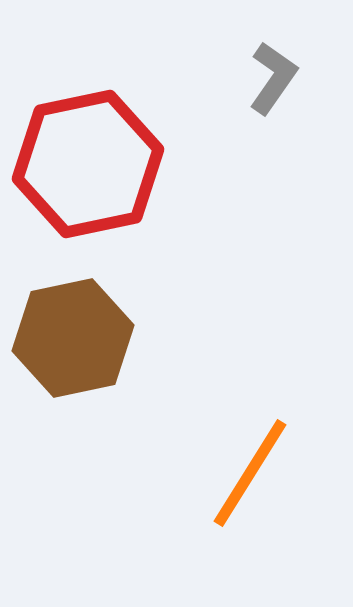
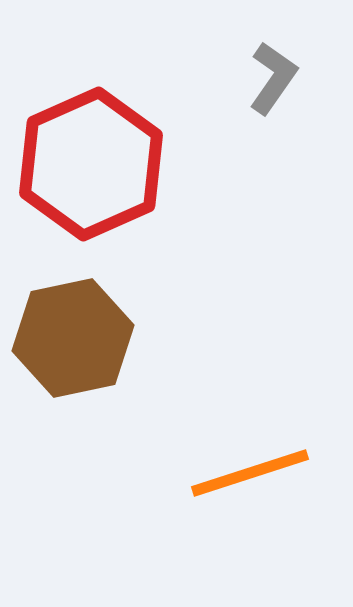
red hexagon: moved 3 px right; rotated 12 degrees counterclockwise
orange line: rotated 40 degrees clockwise
